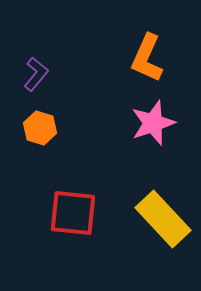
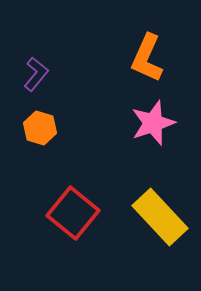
red square: rotated 33 degrees clockwise
yellow rectangle: moved 3 px left, 2 px up
